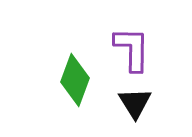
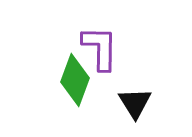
purple L-shape: moved 32 px left, 1 px up
